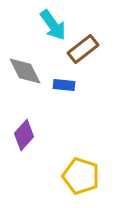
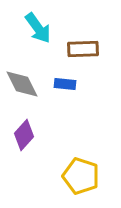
cyan arrow: moved 15 px left, 3 px down
brown rectangle: rotated 36 degrees clockwise
gray diamond: moved 3 px left, 13 px down
blue rectangle: moved 1 px right, 1 px up
